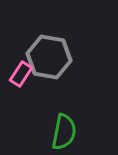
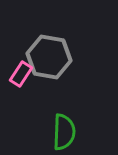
green semicircle: rotated 9 degrees counterclockwise
